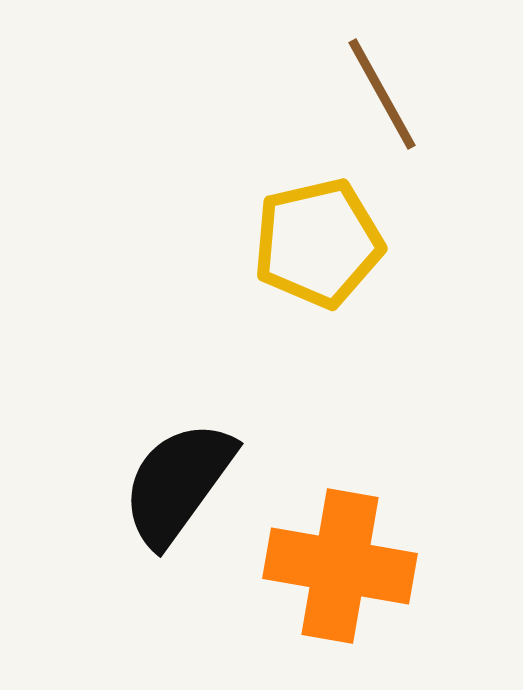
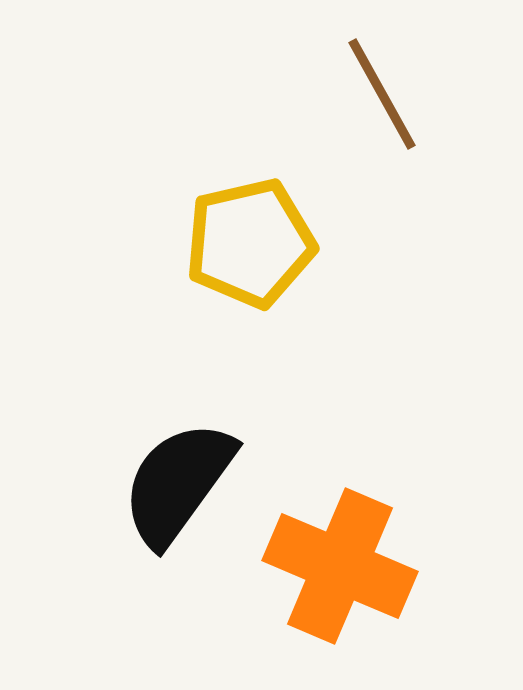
yellow pentagon: moved 68 px left
orange cross: rotated 13 degrees clockwise
